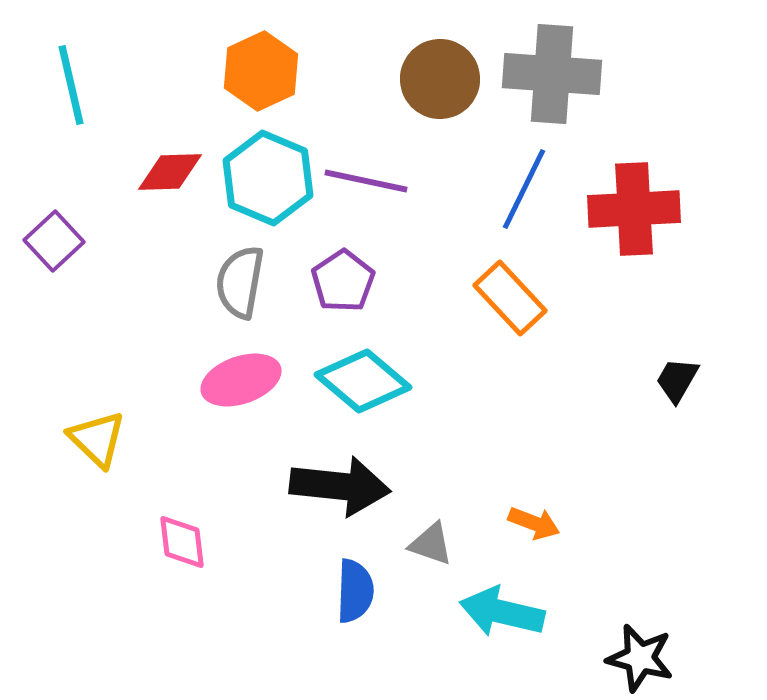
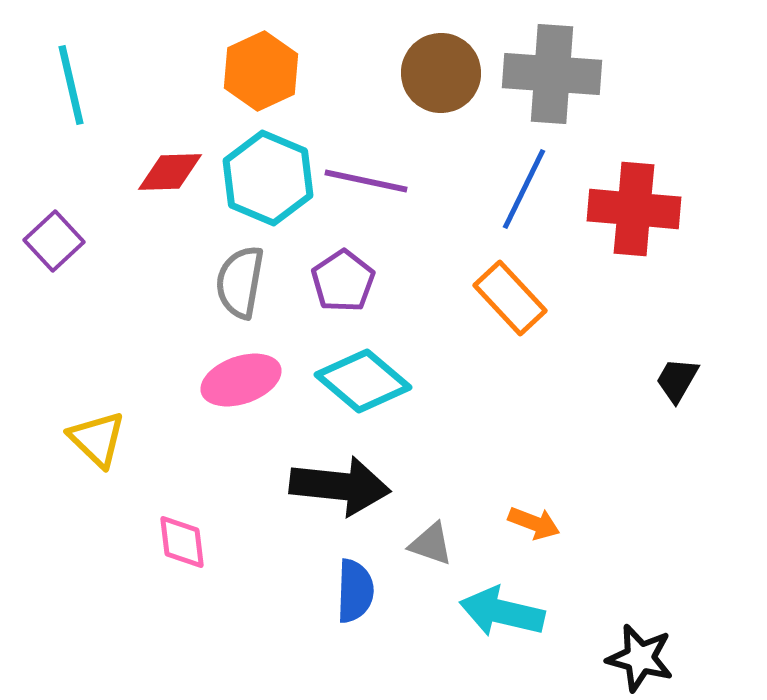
brown circle: moved 1 px right, 6 px up
red cross: rotated 8 degrees clockwise
